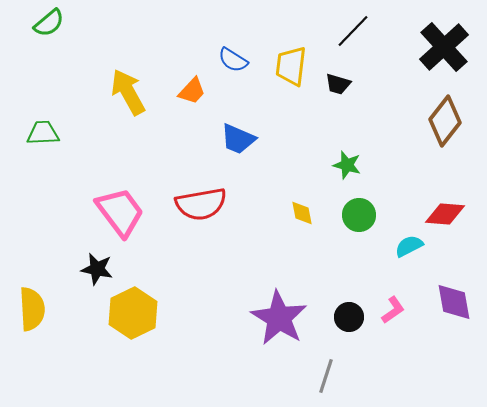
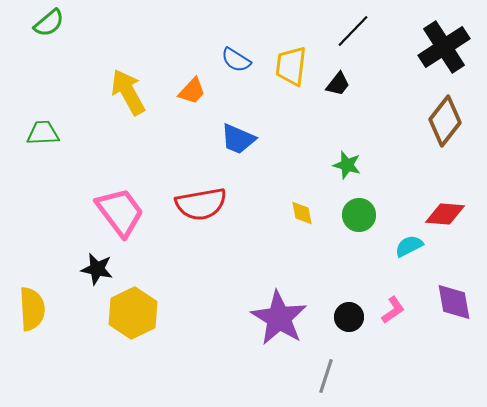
black cross: rotated 9 degrees clockwise
blue semicircle: moved 3 px right
black trapezoid: rotated 68 degrees counterclockwise
